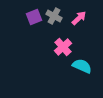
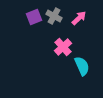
cyan semicircle: rotated 42 degrees clockwise
